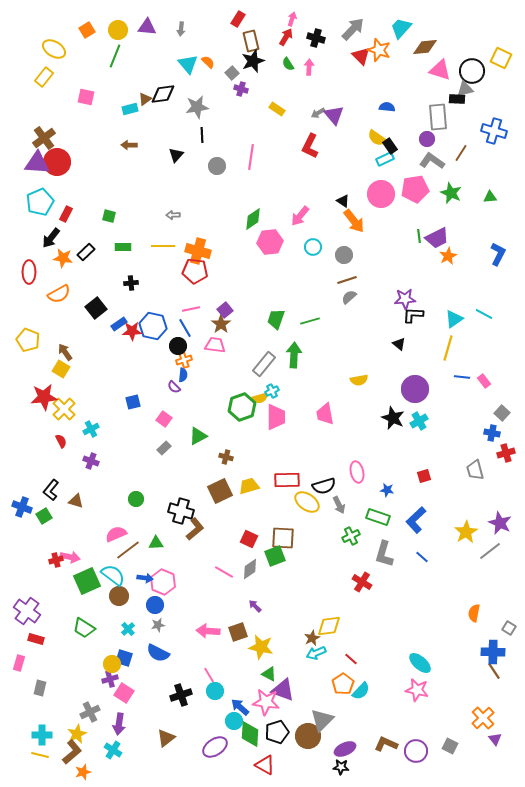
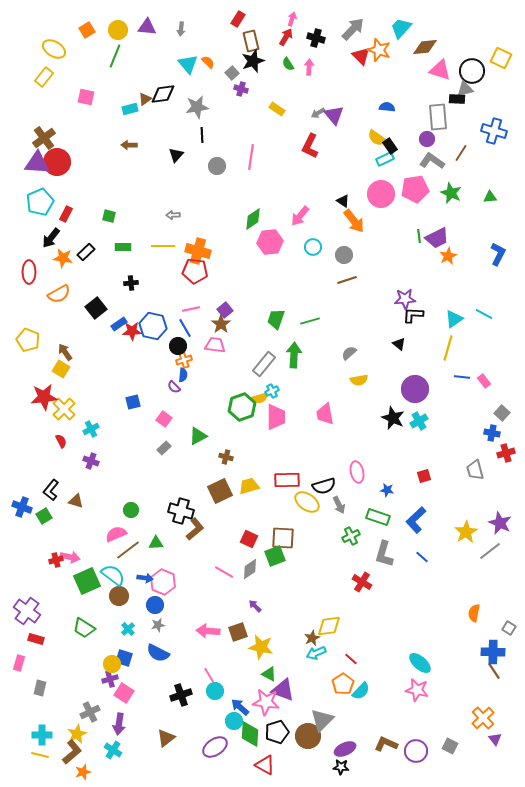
gray semicircle at (349, 297): moved 56 px down
green circle at (136, 499): moved 5 px left, 11 px down
